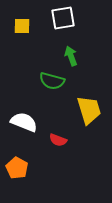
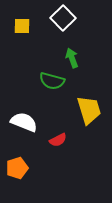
white square: rotated 35 degrees counterclockwise
green arrow: moved 1 px right, 2 px down
red semicircle: rotated 48 degrees counterclockwise
orange pentagon: rotated 25 degrees clockwise
